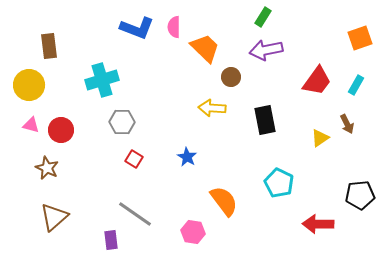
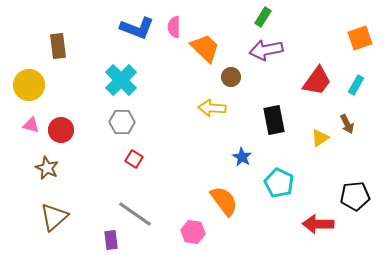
brown rectangle: moved 9 px right
cyan cross: moved 19 px right; rotated 28 degrees counterclockwise
black rectangle: moved 9 px right
blue star: moved 55 px right
black pentagon: moved 5 px left, 1 px down
